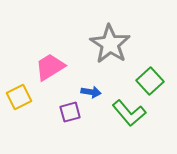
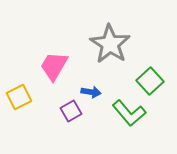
pink trapezoid: moved 4 px right, 1 px up; rotated 28 degrees counterclockwise
purple square: moved 1 px right, 1 px up; rotated 15 degrees counterclockwise
